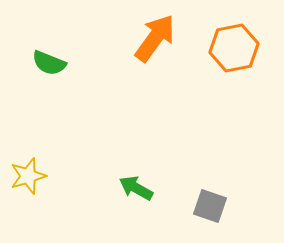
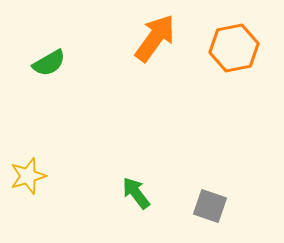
green semicircle: rotated 52 degrees counterclockwise
green arrow: moved 5 px down; rotated 24 degrees clockwise
